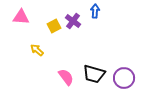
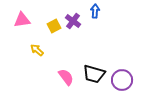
pink triangle: moved 1 px right, 3 px down; rotated 12 degrees counterclockwise
purple circle: moved 2 px left, 2 px down
